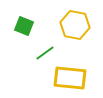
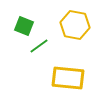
green line: moved 6 px left, 7 px up
yellow rectangle: moved 2 px left
